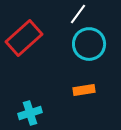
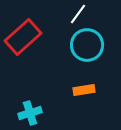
red rectangle: moved 1 px left, 1 px up
cyan circle: moved 2 px left, 1 px down
